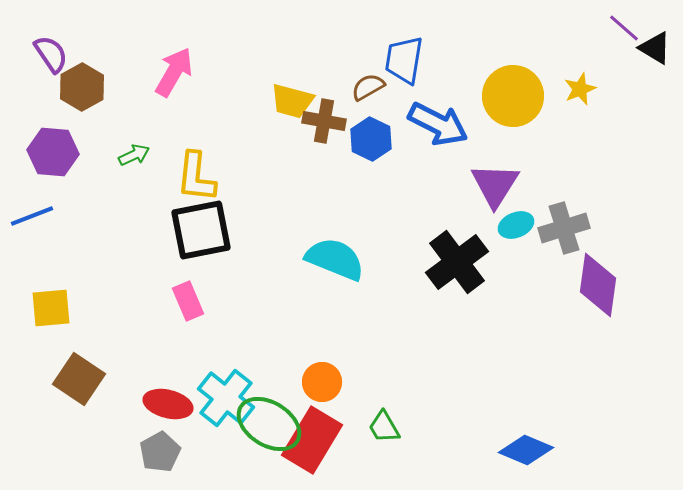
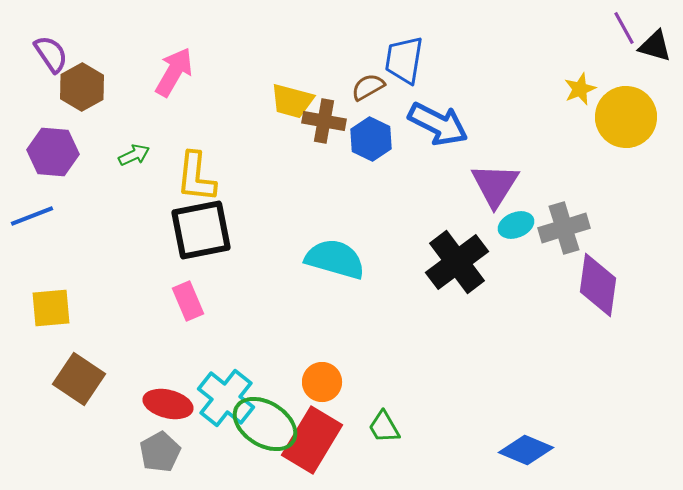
purple line: rotated 20 degrees clockwise
black triangle: moved 2 px up; rotated 15 degrees counterclockwise
yellow circle: moved 113 px right, 21 px down
cyan semicircle: rotated 6 degrees counterclockwise
green ellipse: moved 4 px left
